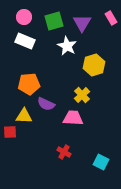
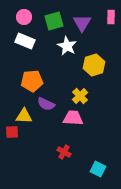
pink rectangle: moved 1 px up; rotated 32 degrees clockwise
orange pentagon: moved 3 px right, 3 px up
yellow cross: moved 2 px left, 1 px down
red square: moved 2 px right
cyan square: moved 3 px left, 7 px down
